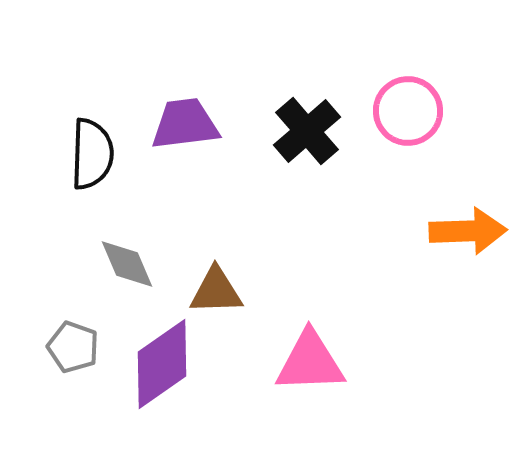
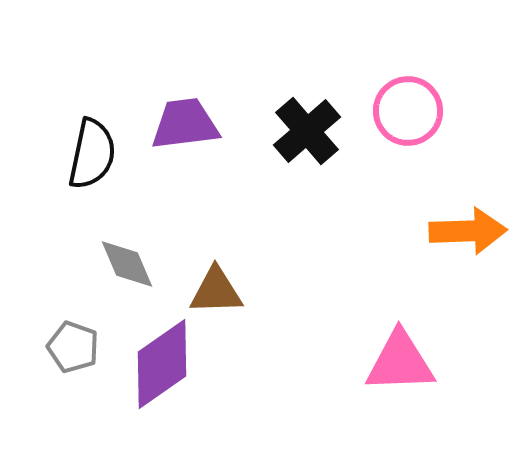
black semicircle: rotated 10 degrees clockwise
pink triangle: moved 90 px right
